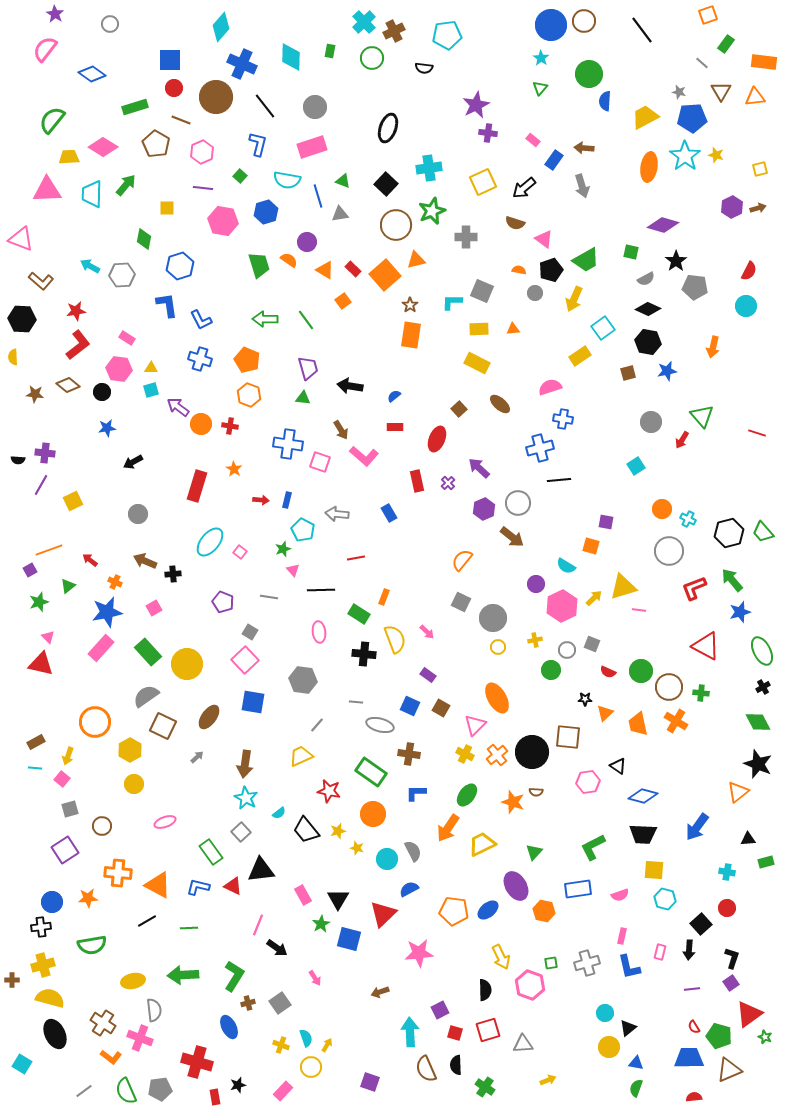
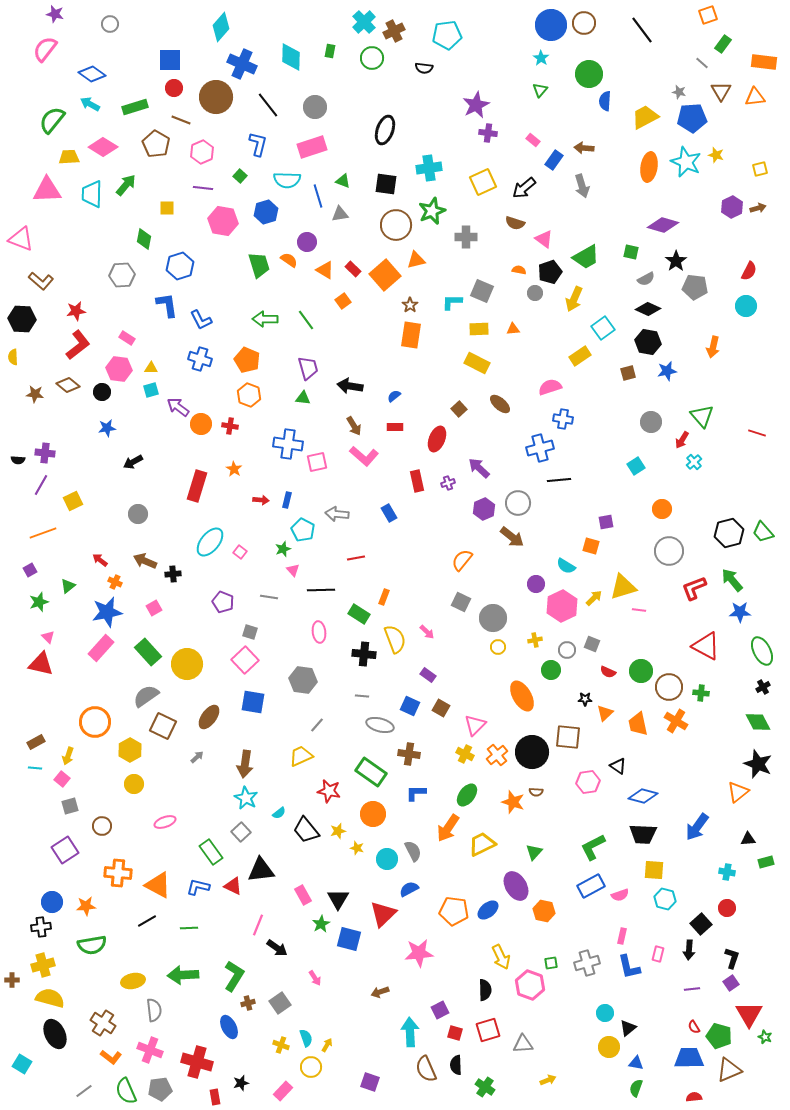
purple star at (55, 14): rotated 18 degrees counterclockwise
brown circle at (584, 21): moved 2 px down
green rectangle at (726, 44): moved 3 px left
green triangle at (540, 88): moved 2 px down
black line at (265, 106): moved 3 px right, 1 px up
black ellipse at (388, 128): moved 3 px left, 2 px down
cyan star at (685, 156): moved 1 px right, 6 px down; rotated 12 degrees counterclockwise
cyan semicircle at (287, 180): rotated 8 degrees counterclockwise
black square at (386, 184): rotated 35 degrees counterclockwise
green trapezoid at (586, 260): moved 3 px up
cyan arrow at (90, 266): moved 162 px up
black pentagon at (551, 270): moved 1 px left, 2 px down
brown arrow at (341, 430): moved 13 px right, 4 px up
pink square at (320, 462): moved 3 px left; rotated 30 degrees counterclockwise
purple cross at (448, 483): rotated 24 degrees clockwise
cyan cross at (688, 519): moved 6 px right, 57 px up; rotated 21 degrees clockwise
purple square at (606, 522): rotated 21 degrees counterclockwise
orange line at (49, 550): moved 6 px left, 17 px up
red arrow at (90, 560): moved 10 px right
blue star at (740, 612): rotated 15 degrees clockwise
gray square at (250, 632): rotated 14 degrees counterclockwise
orange ellipse at (497, 698): moved 25 px right, 2 px up
gray line at (356, 702): moved 6 px right, 6 px up
gray square at (70, 809): moved 3 px up
blue rectangle at (578, 889): moved 13 px right, 3 px up; rotated 20 degrees counterclockwise
orange star at (88, 898): moved 2 px left, 8 px down
pink rectangle at (660, 952): moved 2 px left, 2 px down
red triangle at (749, 1014): rotated 24 degrees counterclockwise
pink cross at (140, 1038): moved 10 px right, 12 px down
black star at (238, 1085): moved 3 px right, 2 px up
